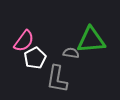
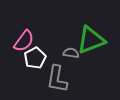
green triangle: rotated 16 degrees counterclockwise
